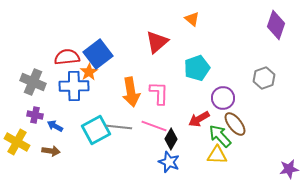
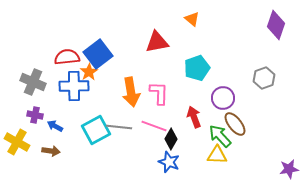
red triangle: rotated 30 degrees clockwise
red arrow: moved 5 px left, 2 px up; rotated 100 degrees clockwise
